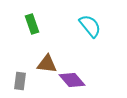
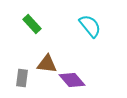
green rectangle: rotated 24 degrees counterclockwise
gray rectangle: moved 2 px right, 3 px up
